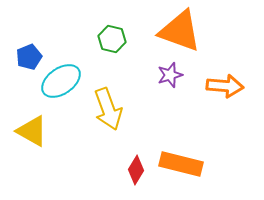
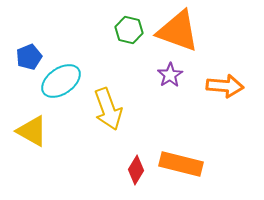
orange triangle: moved 2 px left
green hexagon: moved 17 px right, 9 px up
purple star: rotated 15 degrees counterclockwise
